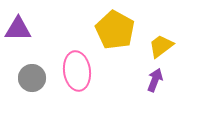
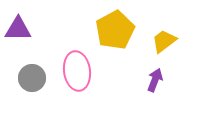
yellow pentagon: rotated 15 degrees clockwise
yellow trapezoid: moved 3 px right, 5 px up
